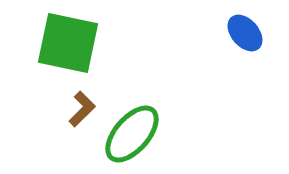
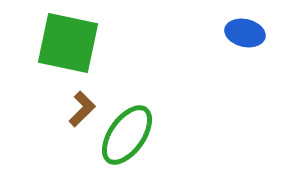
blue ellipse: rotated 36 degrees counterclockwise
green ellipse: moved 5 px left, 1 px down; rotated 6 degrees counterclockwise
